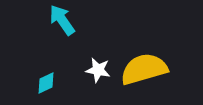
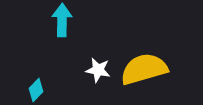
cyan arrow: rotated 36 degrees clockwise
cyan diamond: moved 10 px left, 7 px down; rotated 20 degrees counterclockwise
